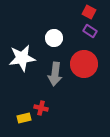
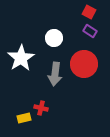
white star: moved 1 px left; rotated 24 degrees counterclockwise
